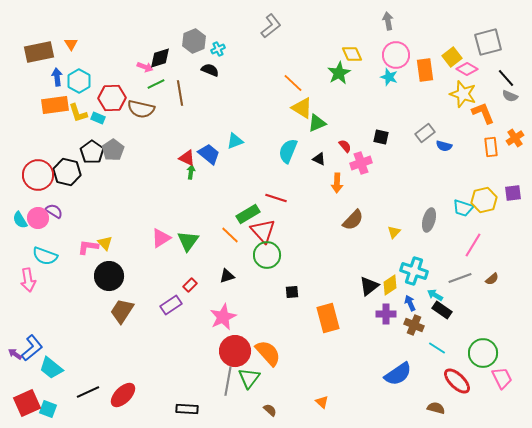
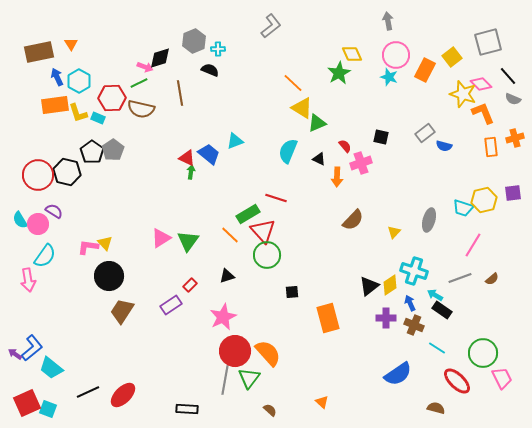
cyan cross at (218, 49): rotated 24 degrees clockwise
pink diamond at (467, 69): moved 14 px right, 15 px down; rotated 15 degrees clockwise
orange rectangle at (425, 70): rotated 35 degrees clockwise
blue arrow at (57, 77): rotated 18 degrees counterclockwise
black line at (506, 78): moved 2 px right, 2 px up
green line at (156, 84): moved 17 px left, 1 px up
gray semicircle at (510, 96): moved 3 px right, 3 px down
orange cross at (515, 138): rotated 18 degrees clockwise
orange arrow at (337, 183): moved 6 px up
pink circle at (38, 218): moved 6 px down
cyan semicircle at (45, 256): rotated 75 degrees counterclockwise
purple cross at (386, 314): moved 4 px down
gray line at (228, 381): moved 3 px left, 1 px up
